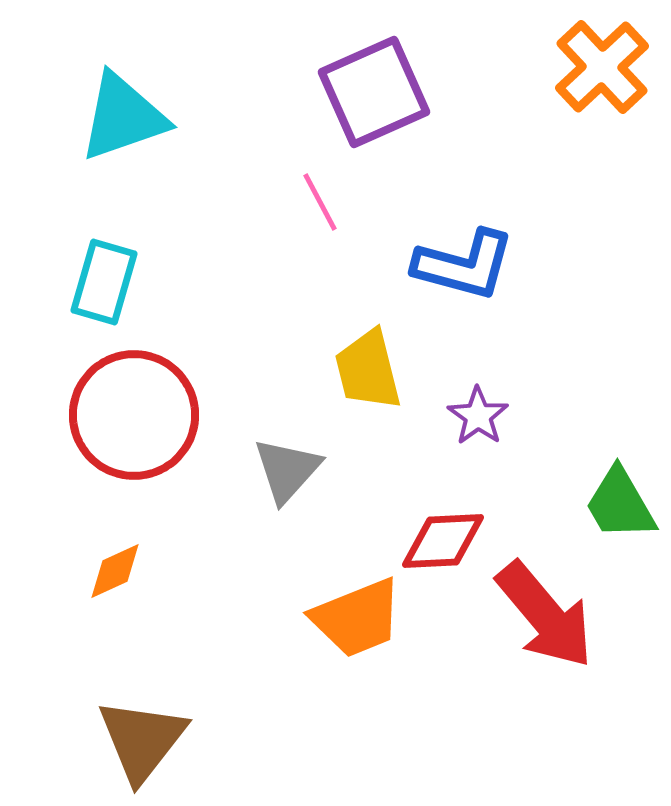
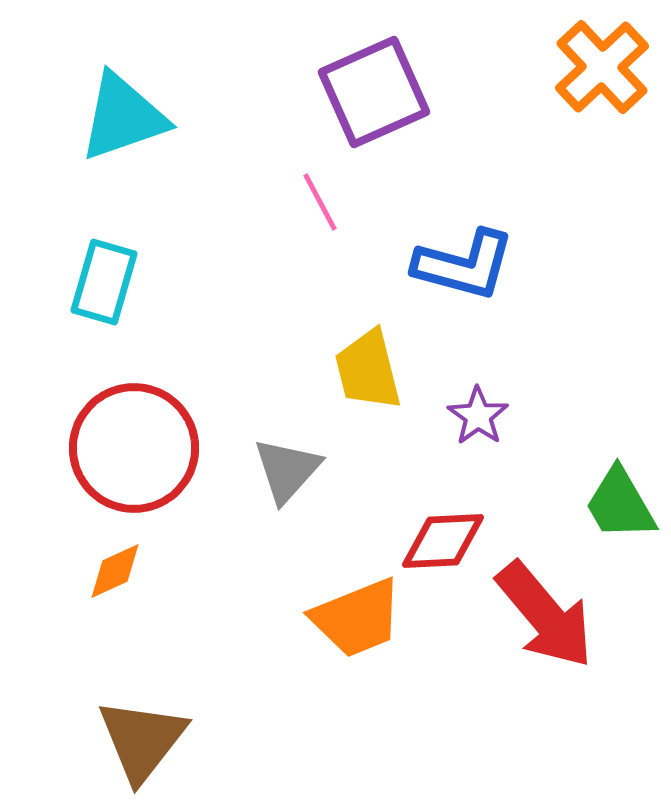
red circle: moved 33 px down
